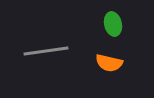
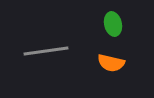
orange semicircle: moved 2 px right
